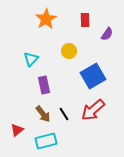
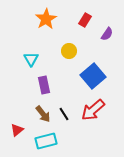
red rectangle: rotated 32 degrees clockwise
cyan triangle: rotated 14 degrees counterclockwise
blue square: rotated 10 degrees counterclockwise
